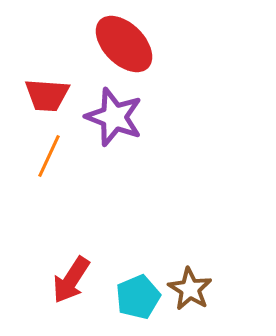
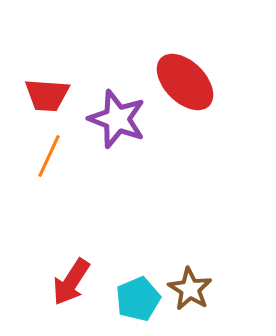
red ellipse: moved 61 px right, 38 px down
purple star: moved 3 px right, 2 px down
red arrow: moved 2 px down
cyan pentagon: moved 2 px down
